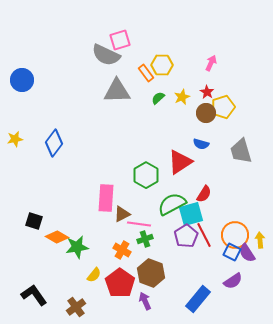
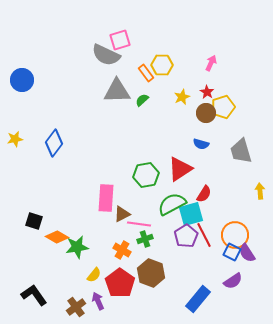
green semicircle at (158, 98): moved 16 px left, 2 px down
red triangle at (180, 162): moved 7 px down
green hexagon at (146, 175): rotated 20 degrees clockwise
yellow arrow at (260, 240): moved 49 px up
purple arrow at (145, 301): moved 47 px left
